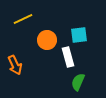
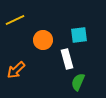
yellow line: moved 8 px left, 1 px down
orange circle: moved 4 px left
white rectangle: moved 1 px left, 2 px down
orange arrow: moved 1 px right, 5 px down; rotated 72 degrees clockwise
